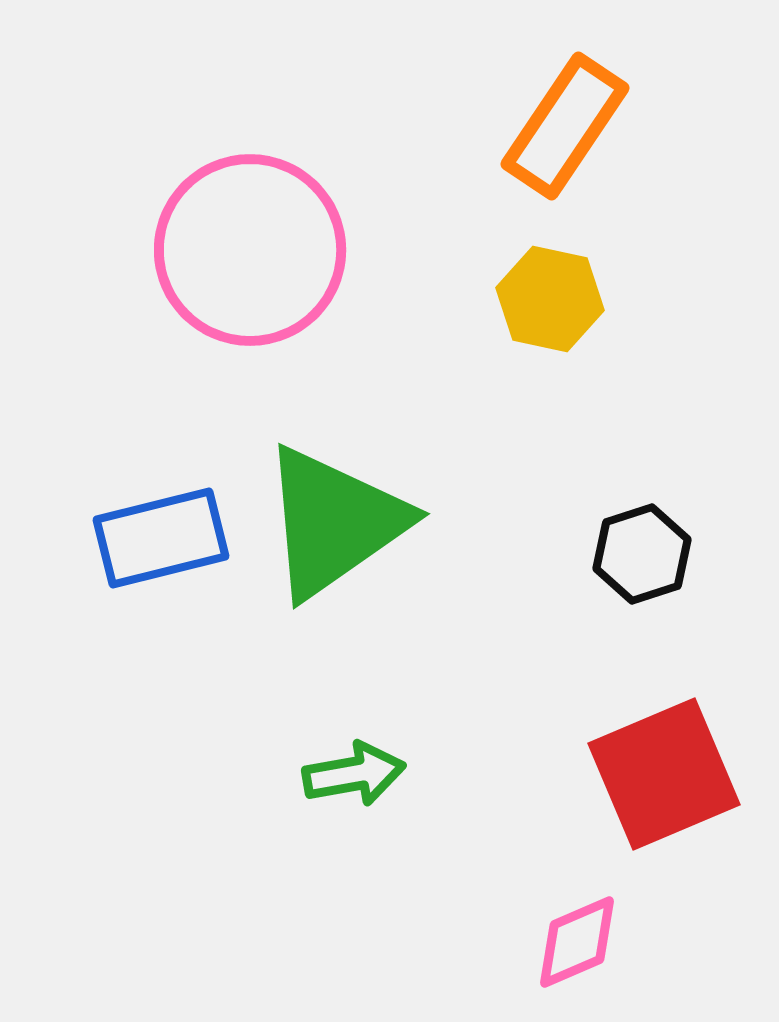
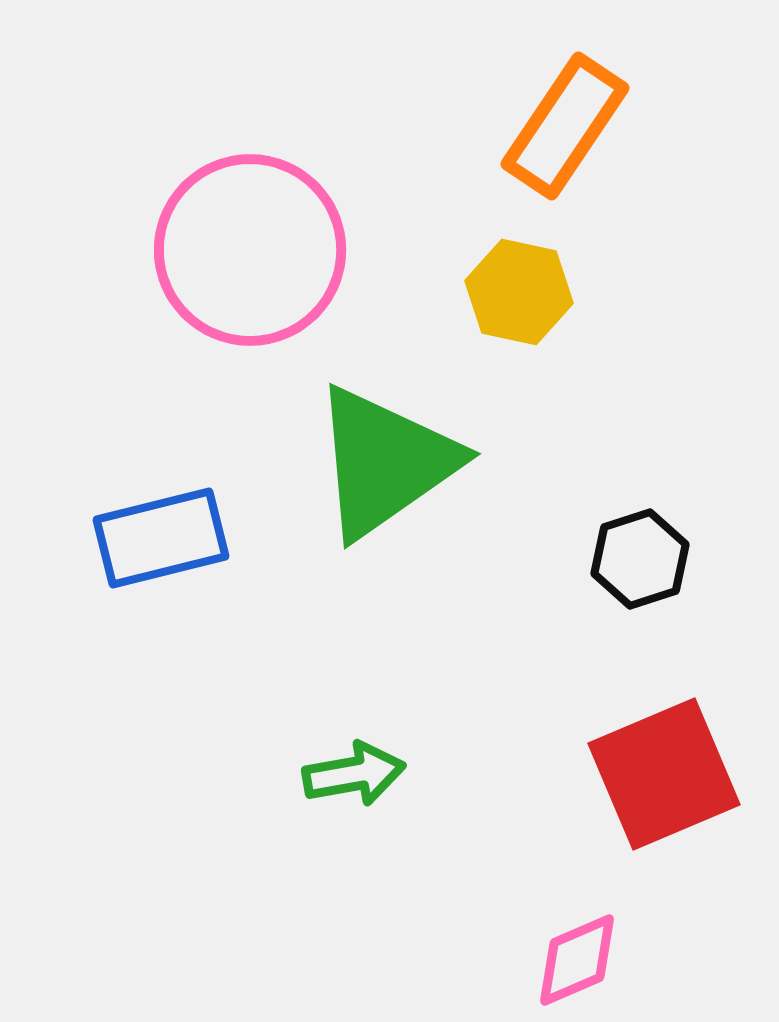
yellow hexagon: moved 31 px left, 7 px up
green triangle: moved 51 px right, 60 px up
black hexagon: moved 2 px left, 5 px down
pink diamond: moved 18 px down
